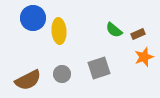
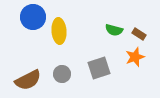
blue circle: moved 1 px up
green semicircle: rotated 24 degrees counterclockwise
brown rectangle: moved 1 px right; rotated 56 degrees clockwise
orange star: moved 9 px left
